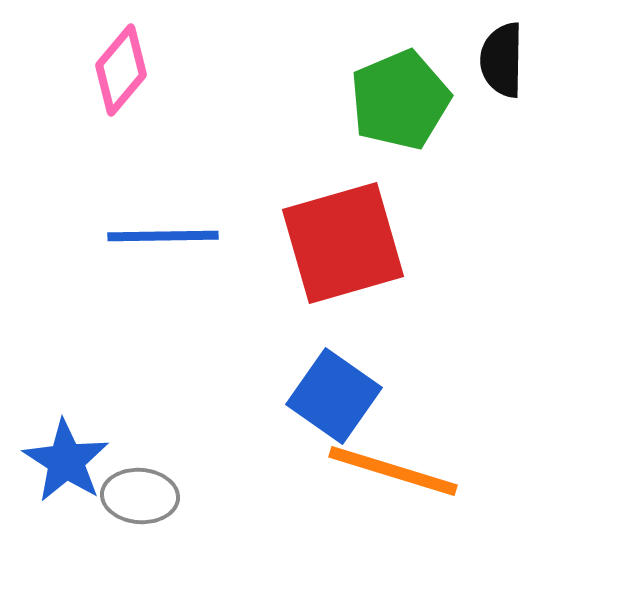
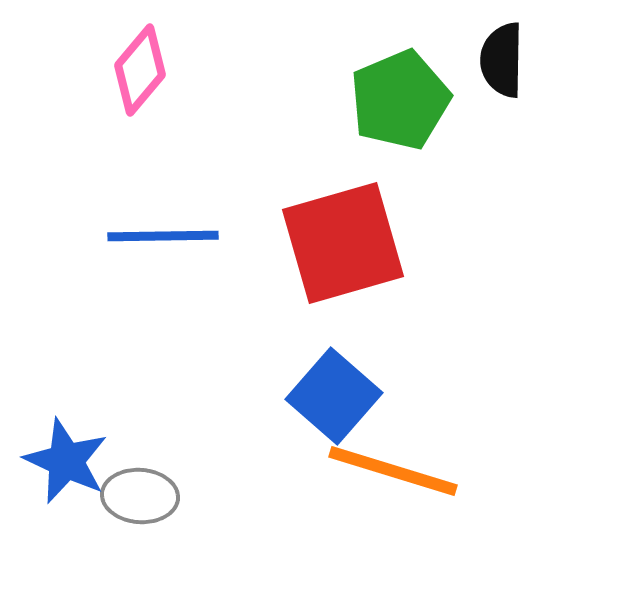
pink diamond: moved 19 px right
blue square: rotated 6 degrees clockwise
blue star: rotated 8 degrees counterclockwise
